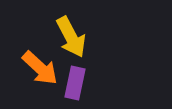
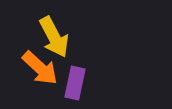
yellow arrow: moved 17 px left
